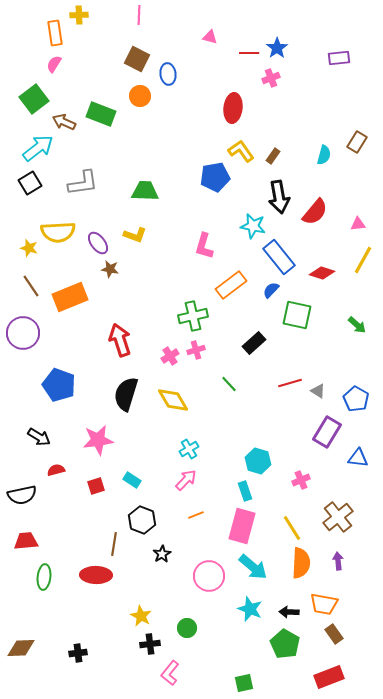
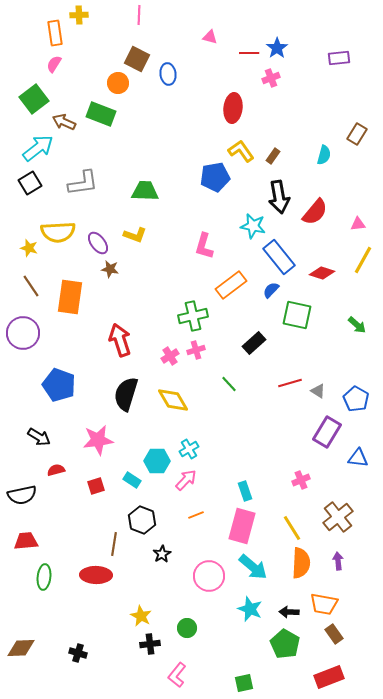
orange circle at (140, 96): moved 22 px left, 13 px up
brown rectangle at (357, 142): moved 8 px up
orange rectangle at (70, 297): rotated 60 degrees counterclockwise
cyan hexagon at (258, 461): moved 101 px left; rotated 15 degrees counterclockwise
black cross at (78, 653): rotated 24 degrees clockwise
pink L-shape at (170, 673): moved 7 px right, 2 px down
